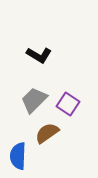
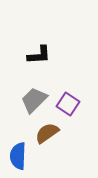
black L-shape: rotated 35 degrees counterclockwise
